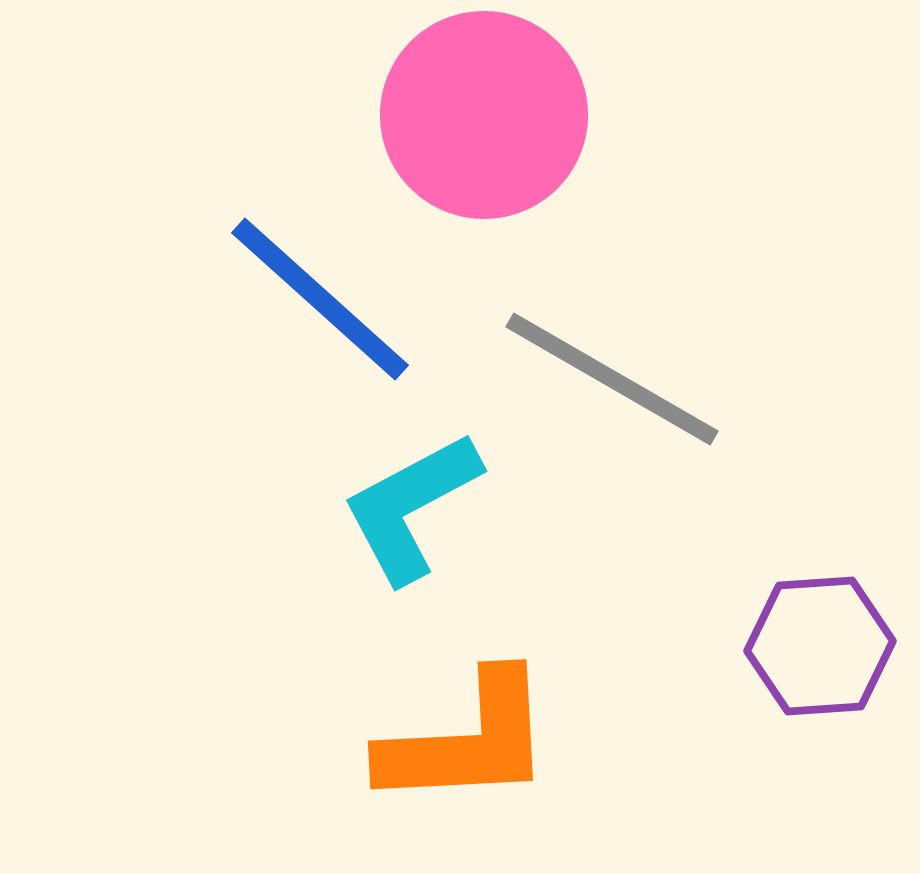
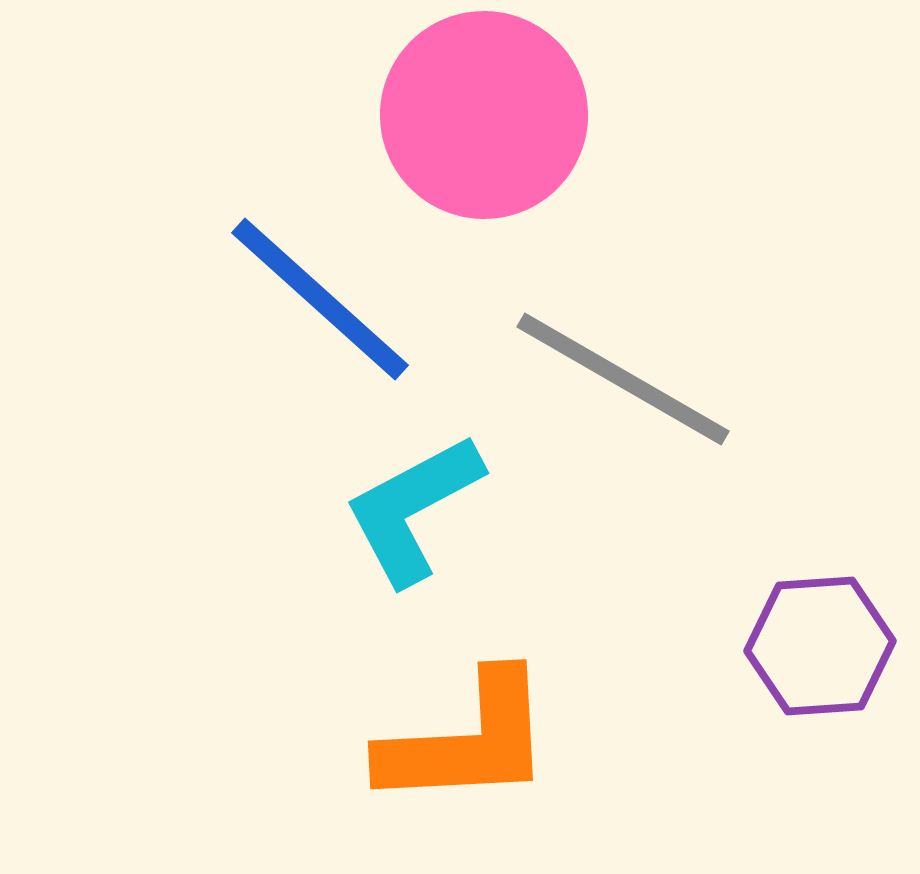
gray line: moved 11 px right
cyan L-shape: moved 2 px right, 2 px down
